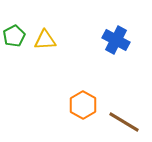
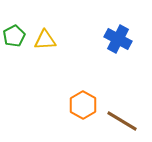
blue cross: moved 2 px right, 1 px up
brown line: moved 2 px left, 1 px up
